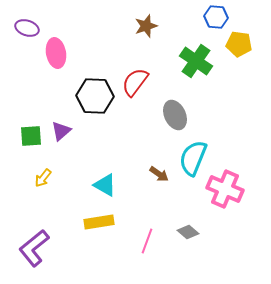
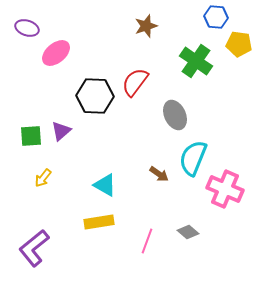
pink ellipse: rotated 60 degrees clockwise
